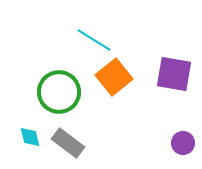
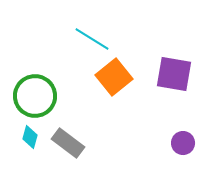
cyan line: moved 2 px left, 1 px up
green circle: moved 24 px left, 4 px down
cyan diamond: rotated 30 degrees clockwise
